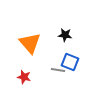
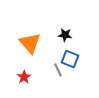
blue square: moved 3 px up
gray line: rotated 56 degrees clockwise
red star: rotated 24 degrees clockwise
